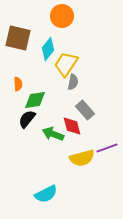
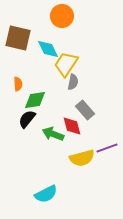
cyan diamond: rotated 65 degrees counterclockwise
